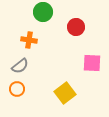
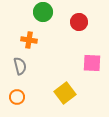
red circle: moved 3 px right, 5 px up
gray semicircle: rotated 66 degrees counterclockwise
orange circle: moved 8 px down
